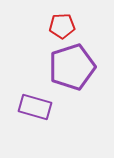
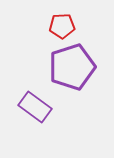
purple rectangle: rotated 20 degrees clockwise
